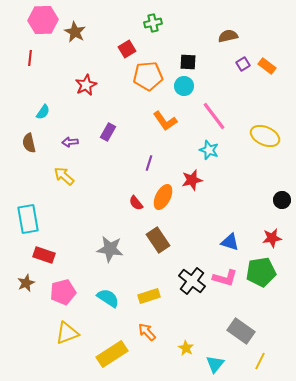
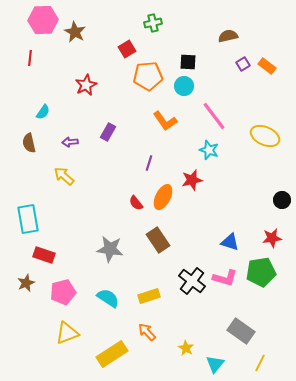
yellow line at (260, 361): moved 2 px down
